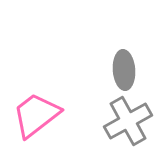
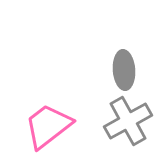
pink trapezoid: moved 12 px right, 11 px down
